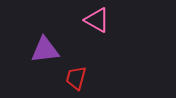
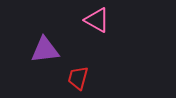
red trapezoid: moved 2 px right
